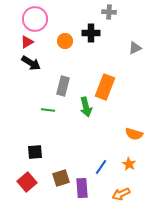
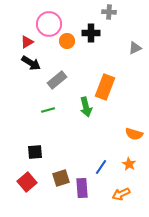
pink circle: moved 14 px right, 5 px down
orange circle: moved 2 px right
gray rectangle: moved 6 px left, 6 px up; rotated 36 degrees clockwise
green line: rotated 24 degrees counterclockwise
